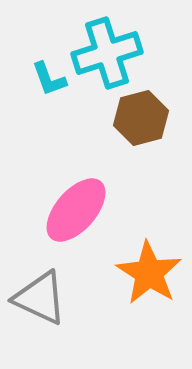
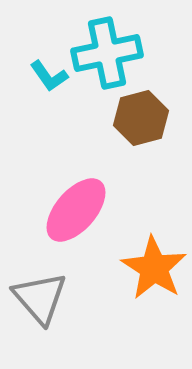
cyan cross: rotated 6 degrees clockwise
cyan L-shape: moved 3 px up; rotated 15 degrees counterclockwise
orange star: moved 5 px right, 5 px up
gray triangle: rotated 24 degrees clockwise
